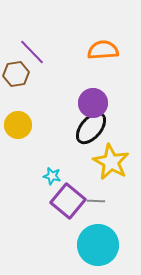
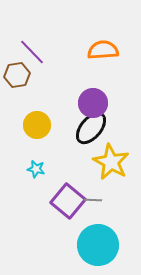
brown hexagon: moved 1 px right, 1 px down
yellow circle: moved 19 px right
cyan star: moved 16 px left, 7 px up
gray line: moved 3 px left, 1 px up
